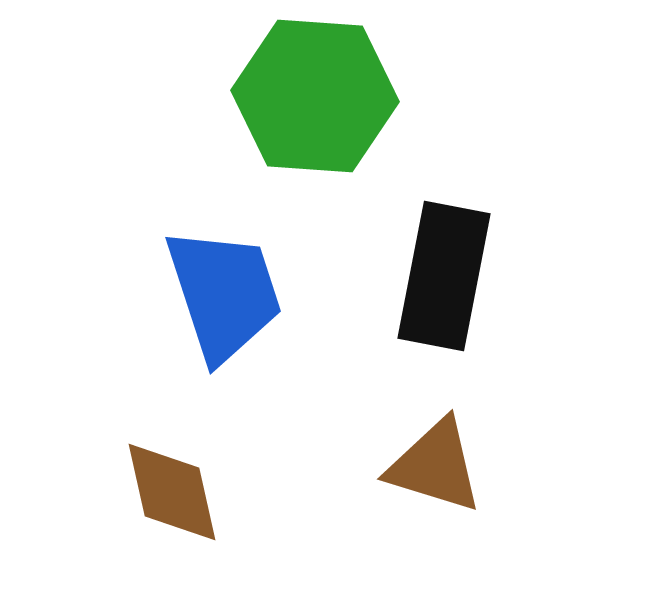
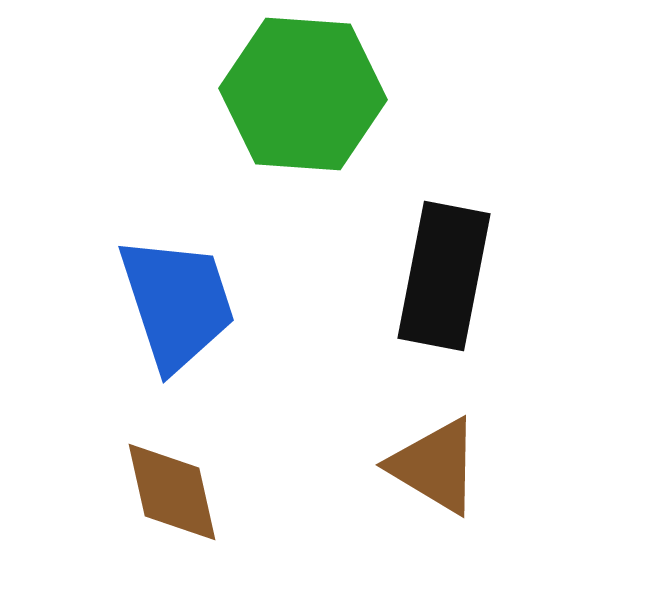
green hexagon: moved 12 px left, 2 px up
blue trapezoid: moved 47 px left, 9 px down
brown triangle: rotated 14 degrees clockwise
